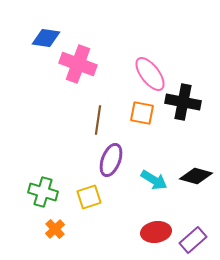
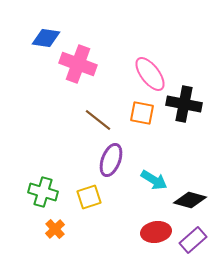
black cross: moved 1 px right, 2 px down
brown line: rotated 60 degrees counterclockwise
black diamond: moved 6 px left, 24 px down
